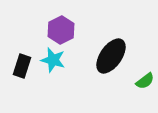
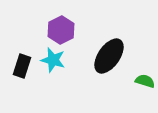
black ellipse: moved 2 px left
green semicircle: rotated 126 degrees counterclockwise
